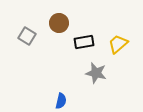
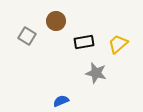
brown circle: moved 3 px left, 2 px up
blue semicircle: rotated 126 degrees counterclockwise
